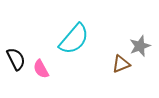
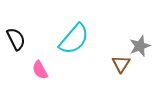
black semicircle: moved 20 px up
brown triangle: rotated 36 degrees counterclockwise
pink semicircle: moved 1 px left, 1 px down
